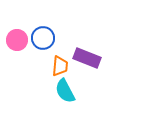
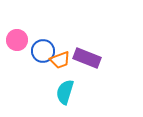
blue circle: moved 13 px down
orange trapezoid: moved 6 px up; rotated 65 degrees clockwise
cyan semicircle: moved 1 px down; rotated 45 degrees clockwise
